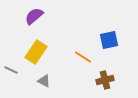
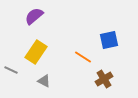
brown cross: moved 1 px left, 1 px up; rotated 18 degrees counterclockwise
